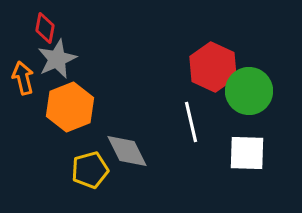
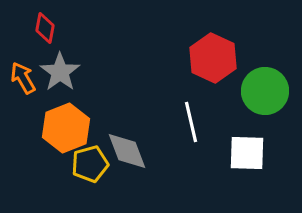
gray star: moved 3 px right, 13 px down; rotated 12 degrees counterclockwise
red hexagon: moved 9 px up
orange arrow: rotated 16 degrees counterclockwise
green circle: moved 16 px right
orange hexagon: moved 4 px left, 21 px down
gray diamond: rotated 6 degrees clockwise
yellow pentagon: moved 6 px up
